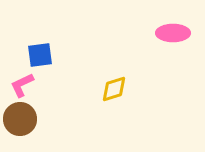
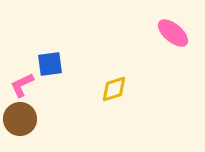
pink ellipse: rotated 40 degrees clockwise
blue square: moved 10 px right, 9 px down
